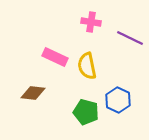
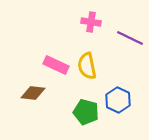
pink rectangle: moved 1 px right, 8 px down
